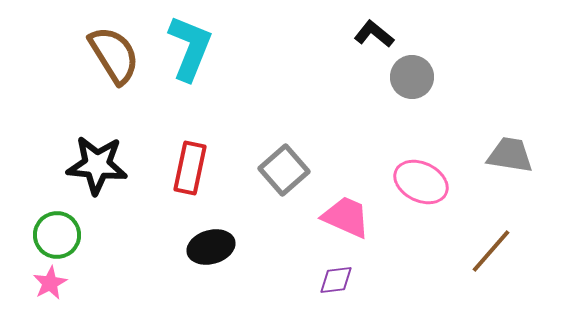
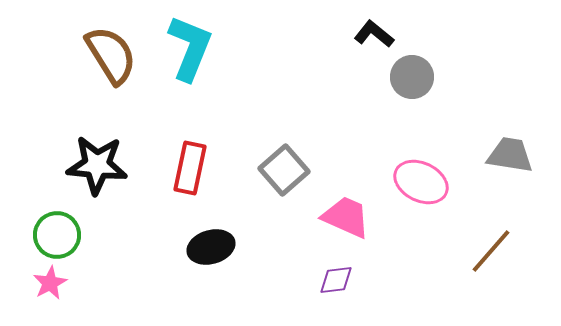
brown semicircle: moved 3 px left
